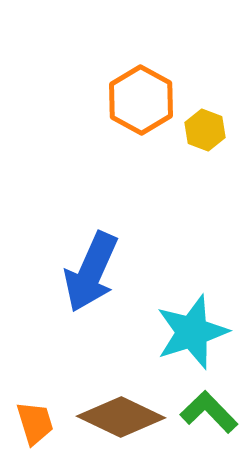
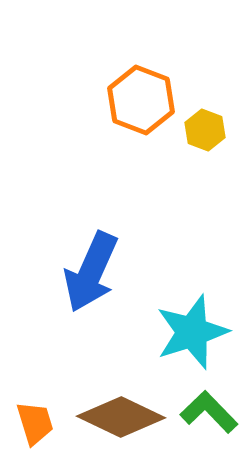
orange hexagon: rotated 8 degrees counterclockwise
